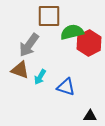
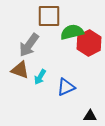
blue triangle: rotated 42 degrees counterclockwise
